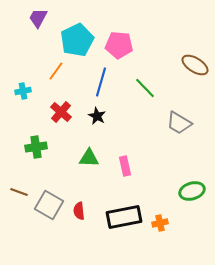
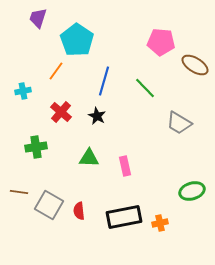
purple trapezoid: rotated 10 degrees counterclockwise
cyan pentagon: rotated 12 degrees counterclockwise
pink pentagon: moved 42 px right, 3 px up
blue line: moved 3 px right, 1 px up
brown line: rotated 12 degrees counterclockwise
